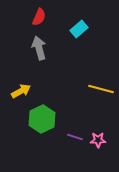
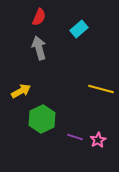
pink star: rotated 28 degrees counterclockwise
